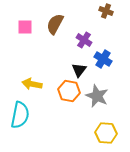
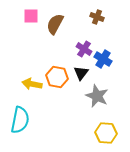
brown cross: moved 9 px left, 6 px down
pink square: moved 6 px right, 11 px up
purple cross: moved 9 px down
black triangle: moved 2 px right, 3 px down
orange hexagon: moved 12 px left, 14 px up
cyan semicircle: moved 5 px down
